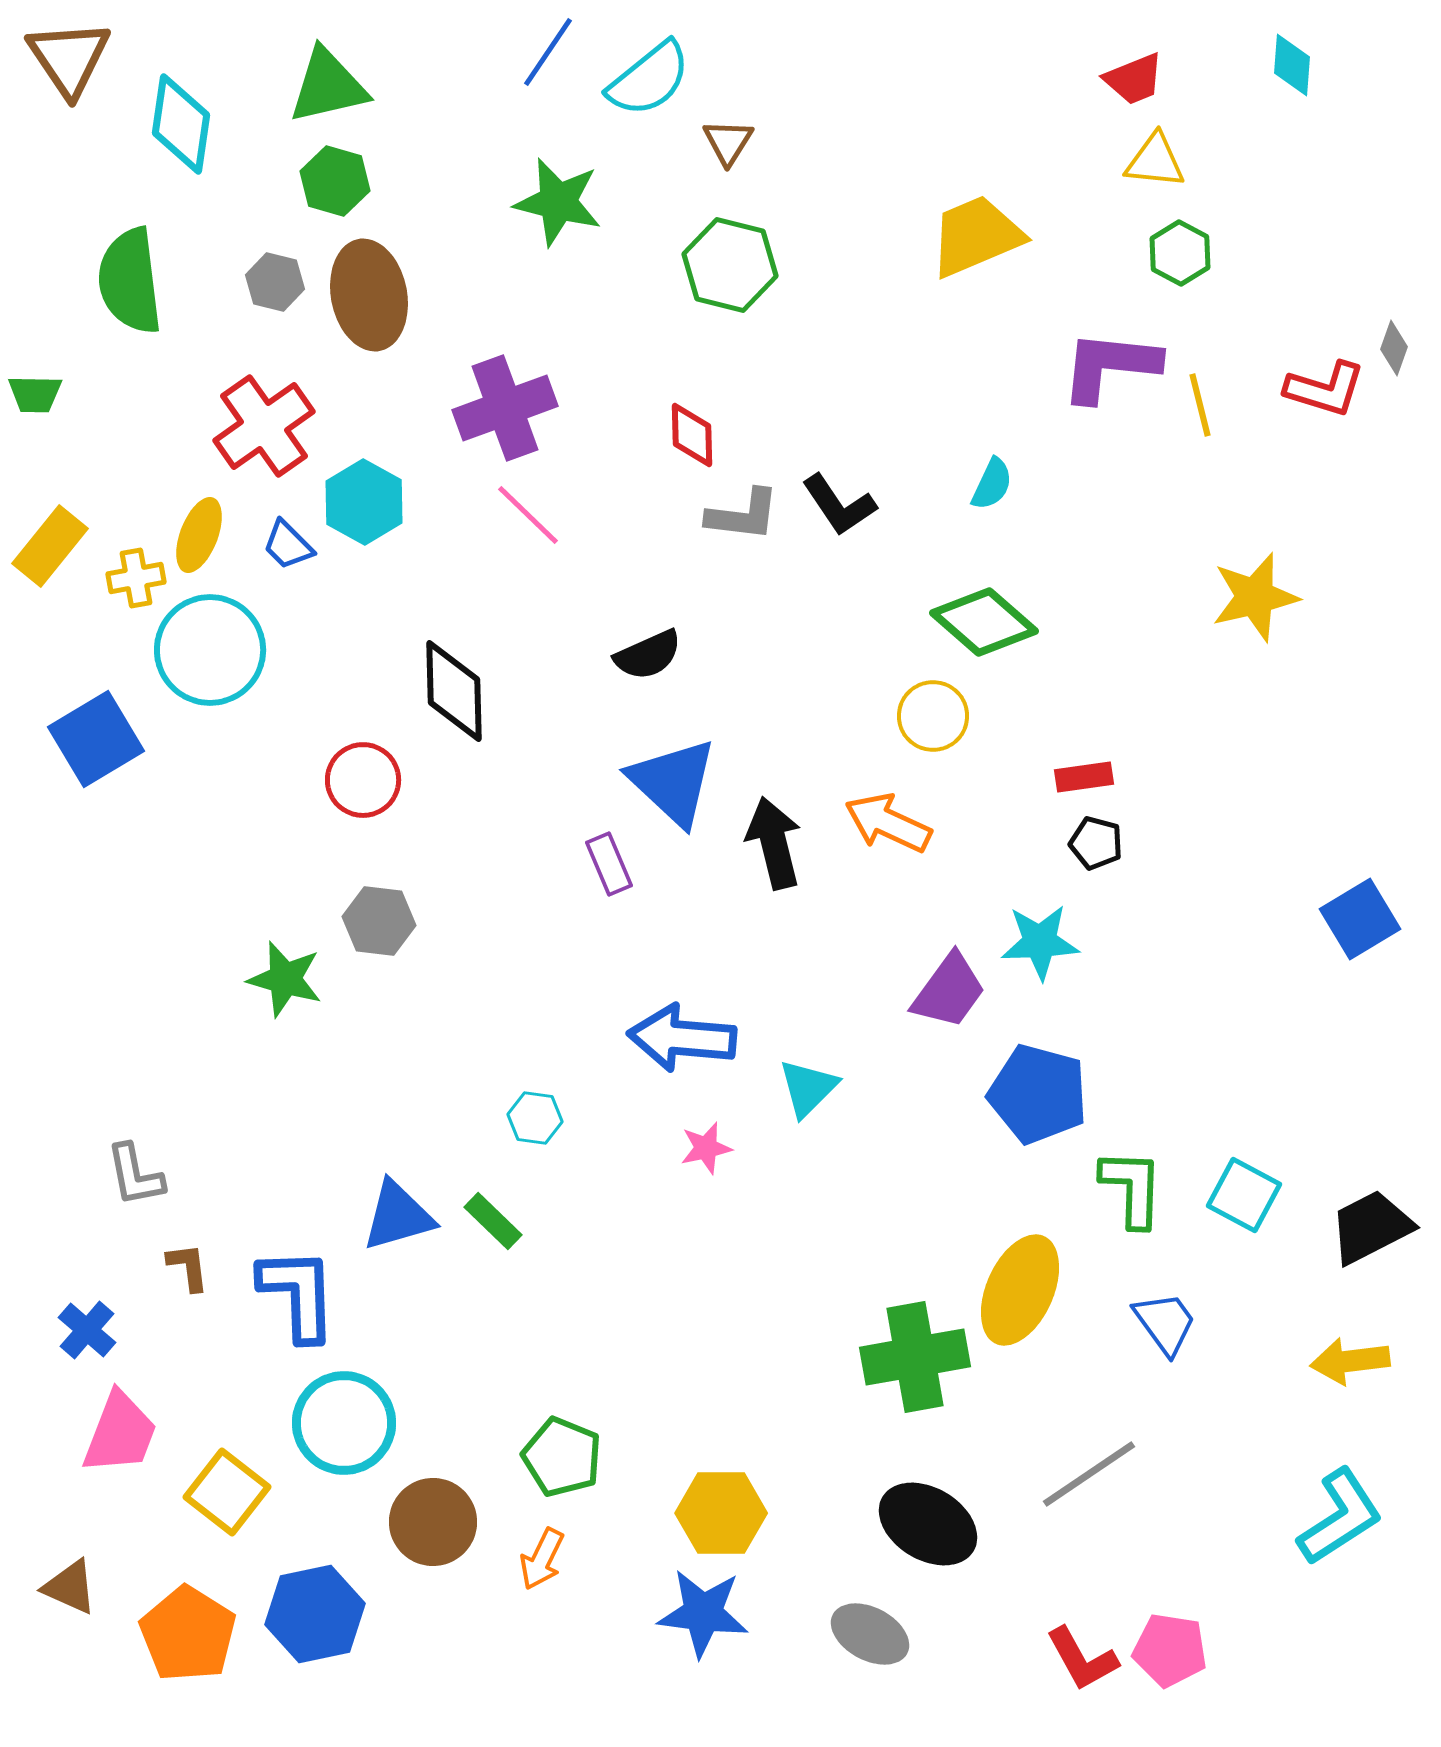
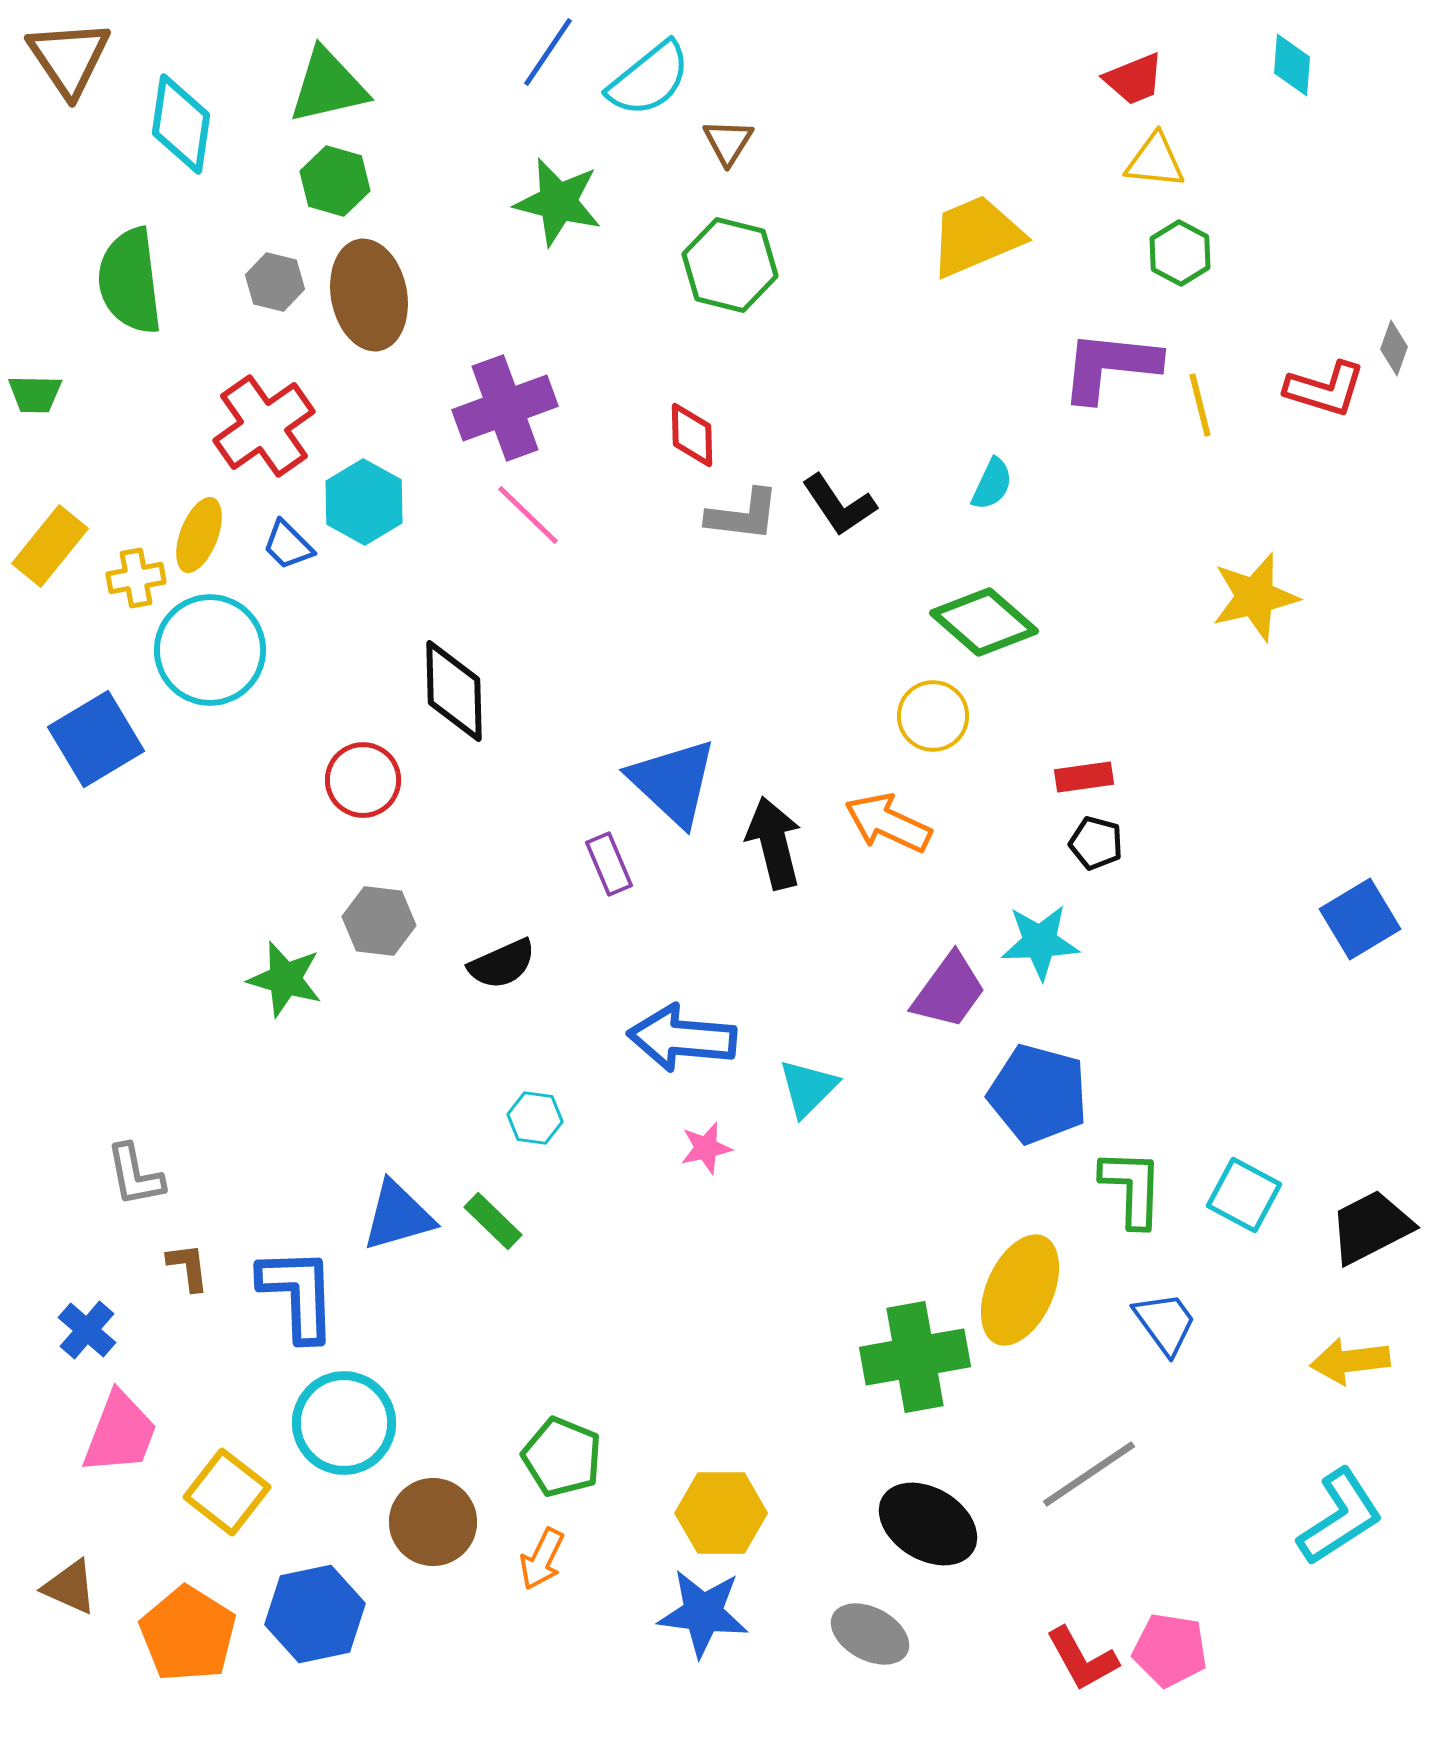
black semicircle at (648, 655): moved 146 px left, 309 px down
